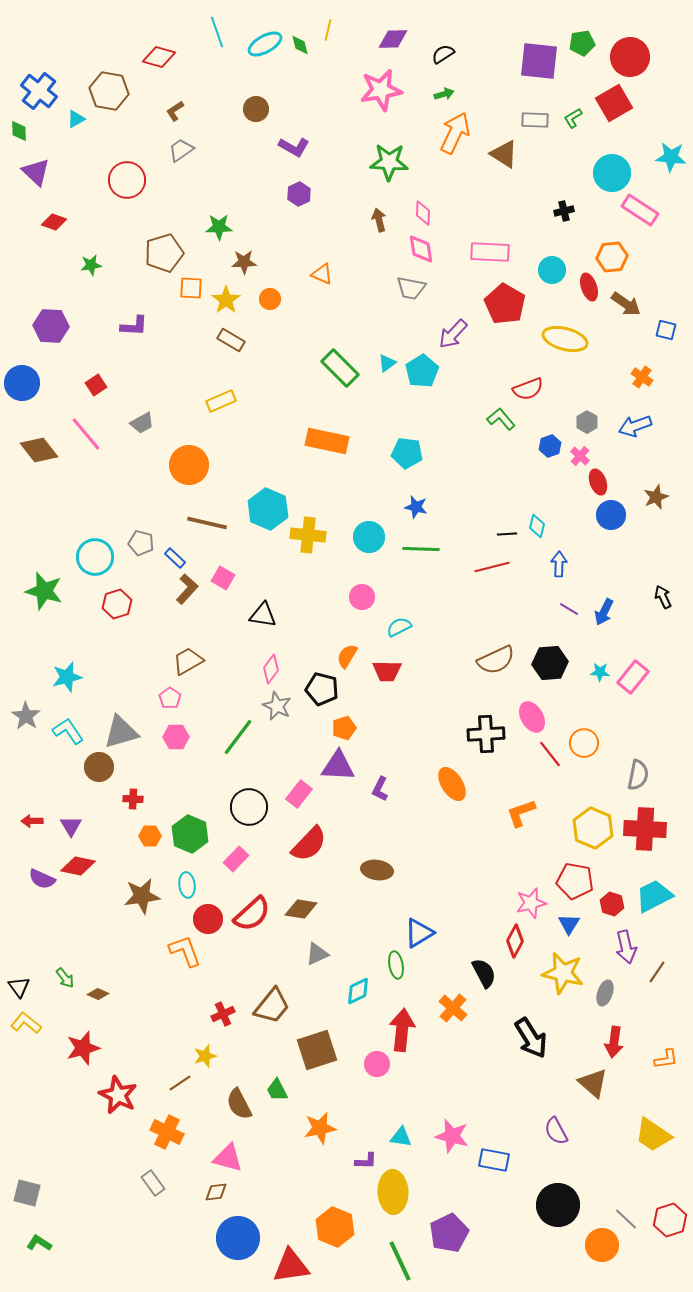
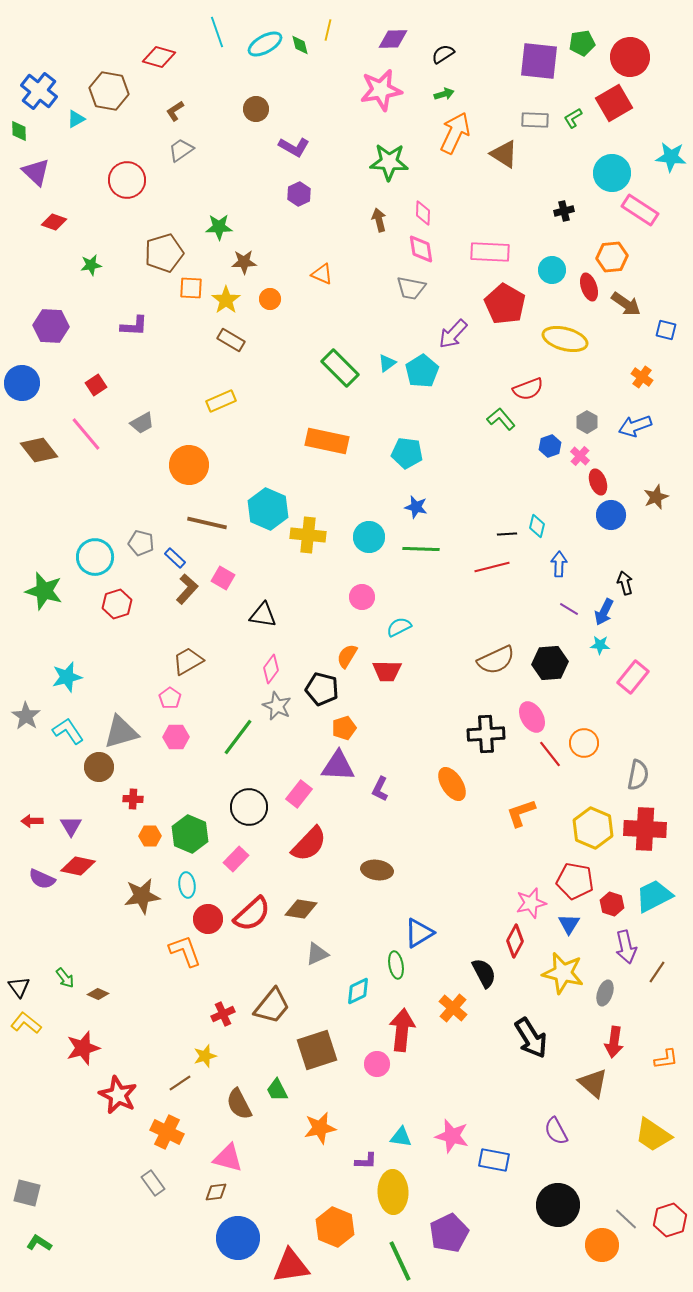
black arrow at (663, 597): moved 38 px left, 14 px up; rotated 10 degrees clockwise
cyan star at (600, 672): moved 27 px up
